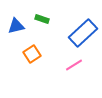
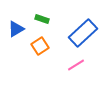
blue triangle: moved 3 px down; rotated 18 degrees counterclockwise
orange square: moved 8 px right, 8 px up
pink line: moved 2 px right
